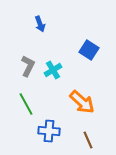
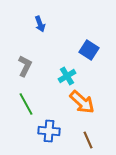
gray L-shape: moved 3 px left
cyan cross: moved 14 px right, 6 px down
